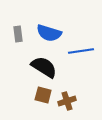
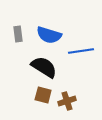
blue semicircle: moved 2 px down
